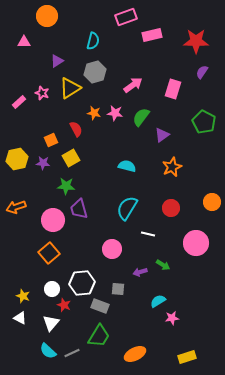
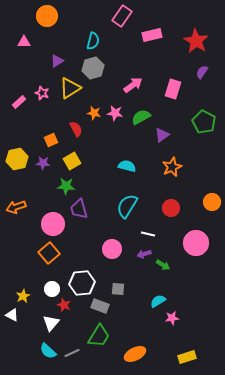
pink rectangle at (126, 17): moved 4 px left, 1 px up; rotated 35 degrees counterclockwise
red star at (196, 41): rotated 30 degrees clockwise
gray hexagon at (95, 72): moved 2 px left, 4 px up
green semicircle at (141, 117): rotated 24 degrees clockwise
yellow square at (71, 158): moved 1 px right, 3 px down
cyan semicircle at (127, 208): moved 2 px up
pink circle at (53, 220): moved 4 px down
purple arrow at (140, 272): moved 4 px right, 18 px up
yellow star at (23, 296): rotated 24 degrees clockwise
white triangle at (20, 318): moved 8 px left, 3 px up
